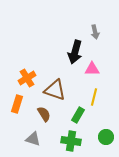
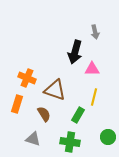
orange cross: rotated 36 degrees counterclockwise
green circle: moved 2 px right
green cross: moved 1 px left, 1 px down
